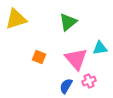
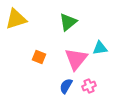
pink triangle: rotated 20 degrees clockwise
pink cross: moved 5 px down
